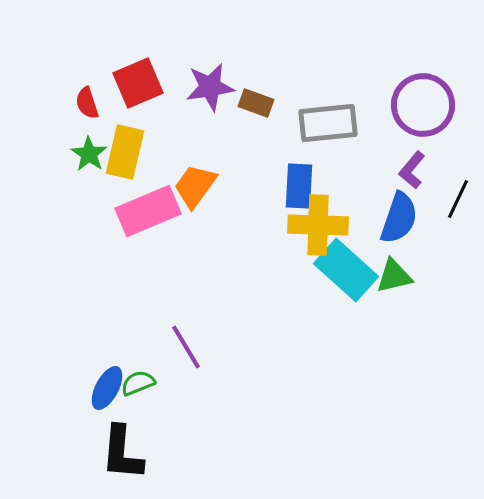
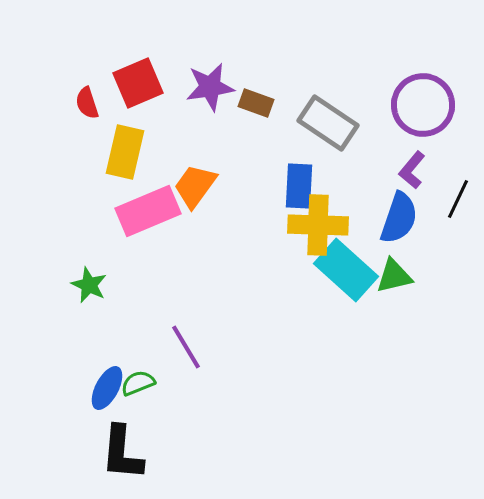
gray rectangle: rotated 40 degrees clockwise
green star: moved 131 px down; rotated 9 degrees counterclockwise
